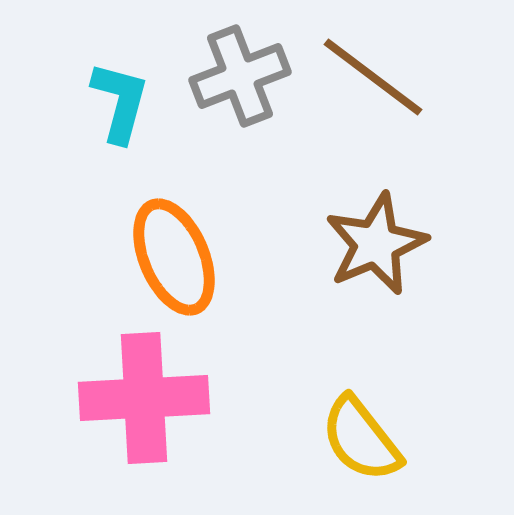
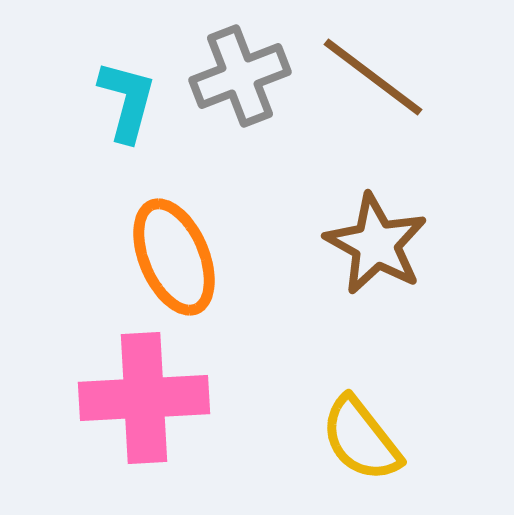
cyan L-shape: moved 7 px right, 1 px up
brown star: rotated 20 degrees counterclockwise
